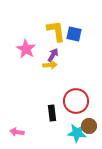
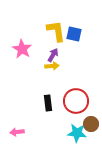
pink star: moved 4 px left
yellow arrow: moved 2 px right, 1 px down
black rectangle: moved 4 px left, 10 px up
brown circle: moved 2 px right, 2 px up
pink arrow: rotated 16 degrees counterclockwise
